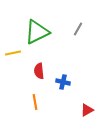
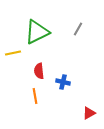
orange line: moved 6 px up
red triangle: moved 2 px right, 3 px down
